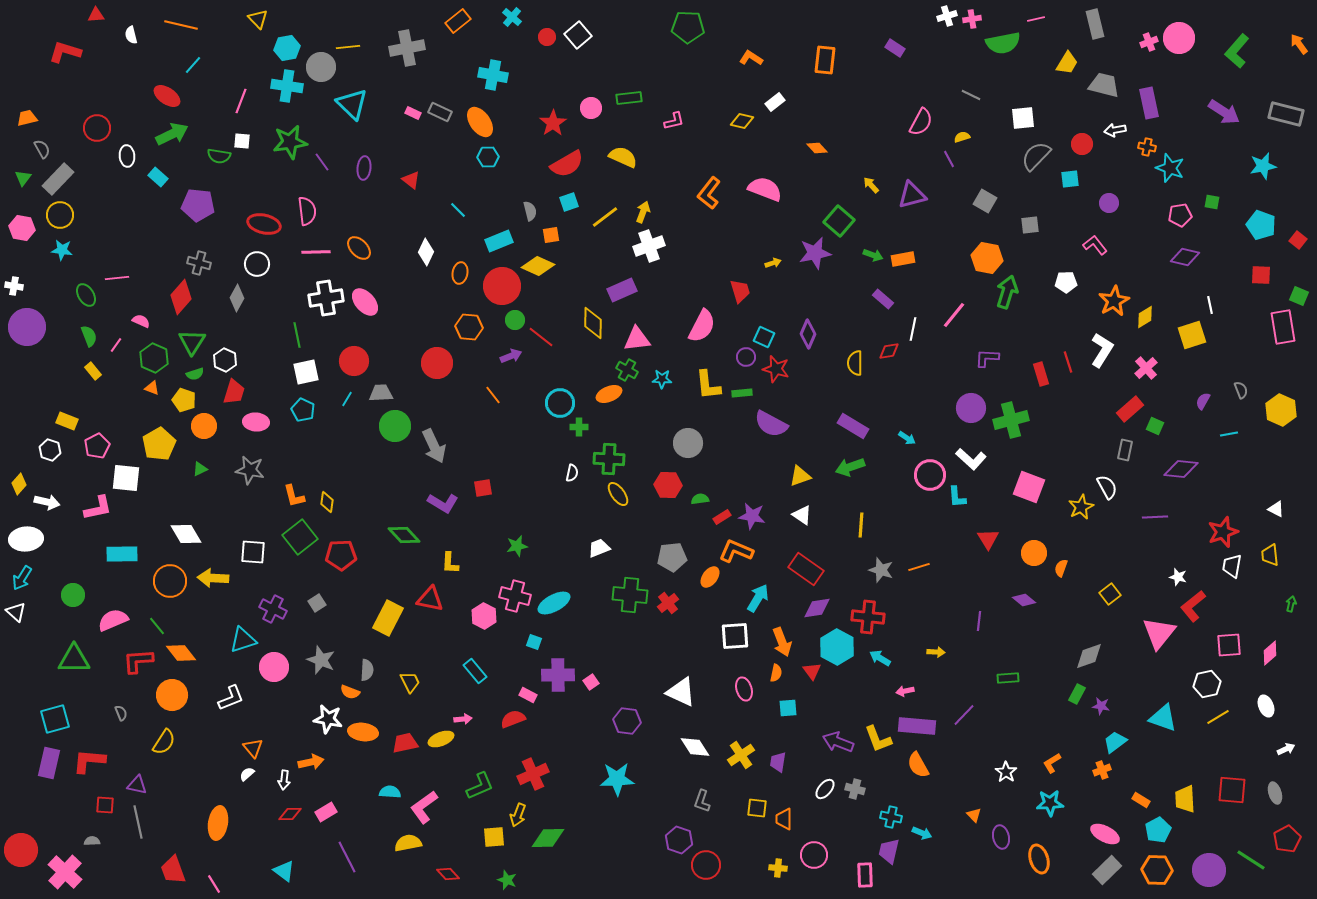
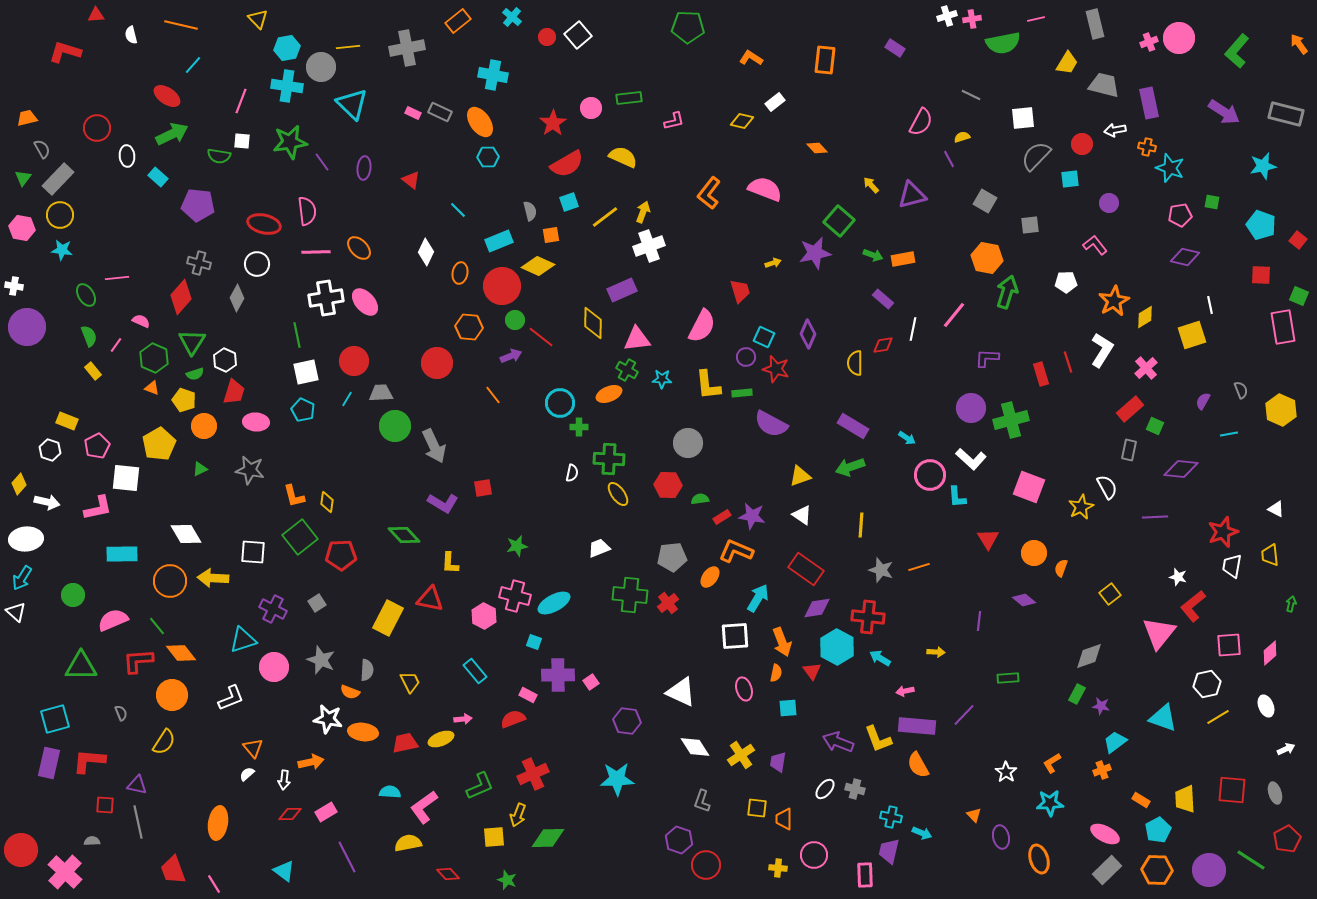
red diamond at (889, 351): moved 6 px left, 6 px up
gray rectangle at (1125, 450): moved 4 px right
green triangle at (74, 659): moved 7 px right, 7 px down
